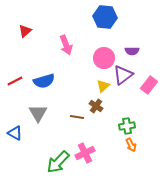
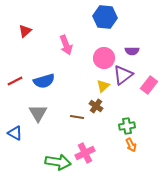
green arrow: rotated 125 degrees counterclockwise
